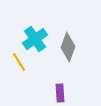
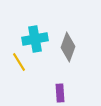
cyan cross: rotated 25 degrees clockwise
